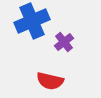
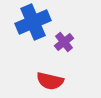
blue cross: moved 1 px right, 1 px down
